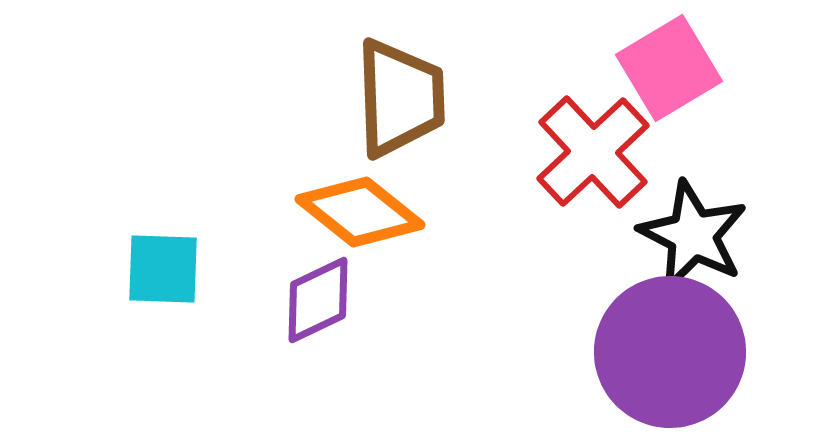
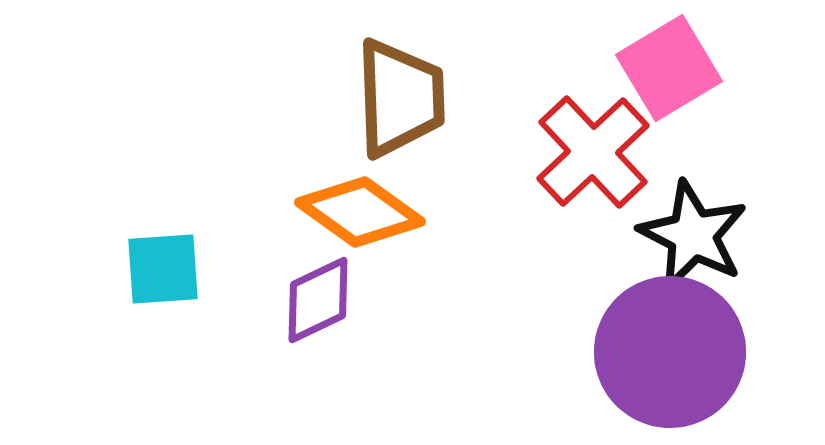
orange diamond: rotated 3 degrees counterclockwise
cyan square: rotated 6 degrees counterclockwise
